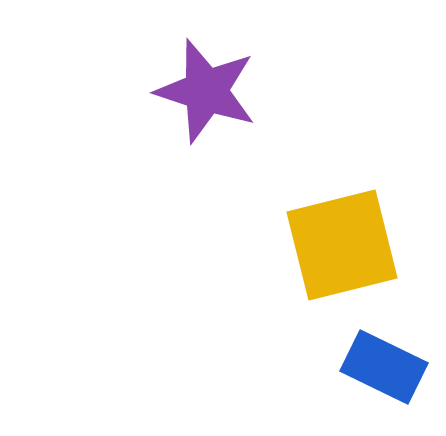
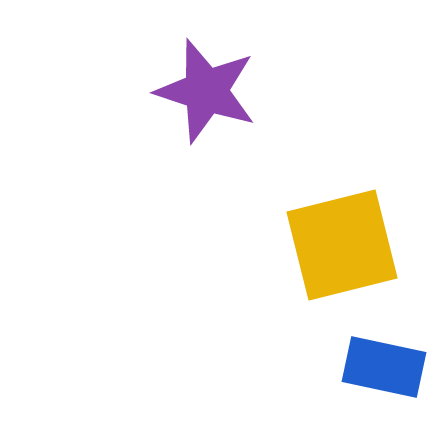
blue rectangle: rotated 14 degrees counterclockwise
